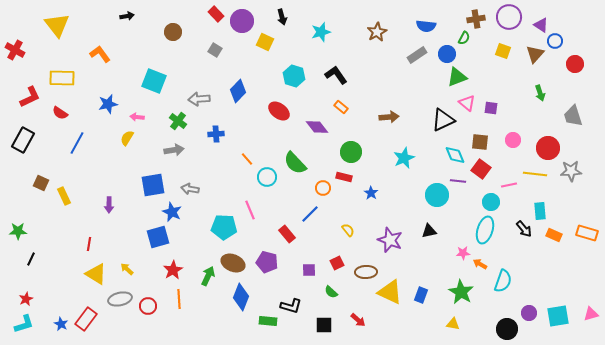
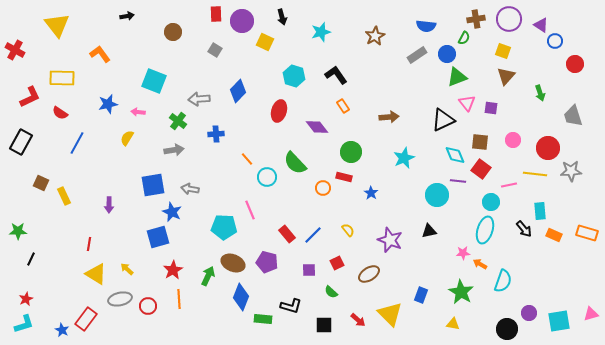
red rectangle at (216, 14): rotated 42 degrees clockwise
purple circle at (509, 17): moved 2 px down
brown star at (377, 32): moved 2 px left, 4 px down
brown triangle at (535, 54): moved 29 px left, 22 px down
pink triangle at (467, 103): rotated 12 degrees clockwise
orange rectangle at (341, 107): moved 2 px right, 1 px up; rotated 16 degrees clockwise
red ellipse at (279, 111): rotated 70 degrees clockwise
pink arrow at (137, 117): moved 1 px right, 5 px up
black rectangle at (23, 140): moved 2 px left, 2 px down
blue line at (310, 214): moved 3 px right, 21 px down
brown ellipse at (366, 272): moved 3 px right, 2 px down; rotated 30 degrees counterclockwise
yellow triangle at (390, 292): moved 22 px down; rotated 20 degrees clockwise
cyan square at (558, 316): moved 1 px right, 5 px down
green rectangle at (268, 321): moved 5 px left, 2 px up
blue star at (61, 324): moved 1 px right, 6 px down
